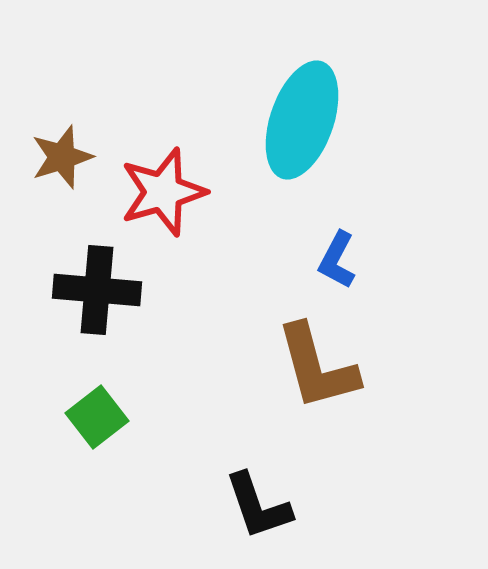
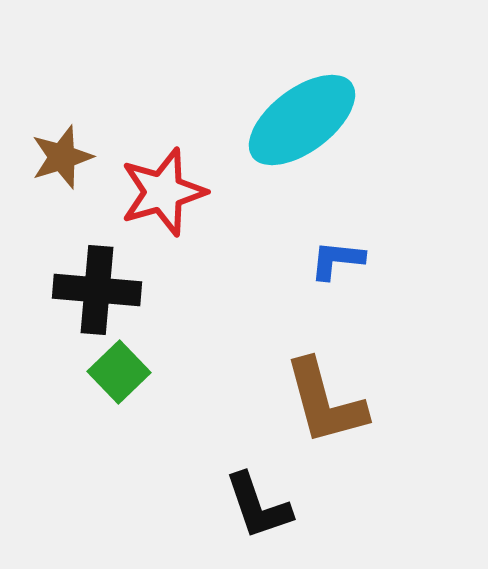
cyan ellipse: rotated 34 degrees clockwise
blue L-shape: rotated 68 degrees clockwise
brown L-shape: moved 8 px right, 35 px down
green square: moved 22 px right, 45 px up; rotated 6 degrees counterclockwise
